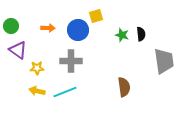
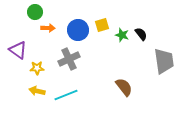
yellow square: moved 6 px right, 9 px down
green circle: moved 24 px right, 14 px up
black semicircle: rotated 32 degrees counterclockwise
gray cross: moved 2 px left, 2 px up; rotated 25 degrees counterclockwise
brown semicircle: rotated 30 degrees counterclockwise
cyan line: moved 1 px right, 3 px down
